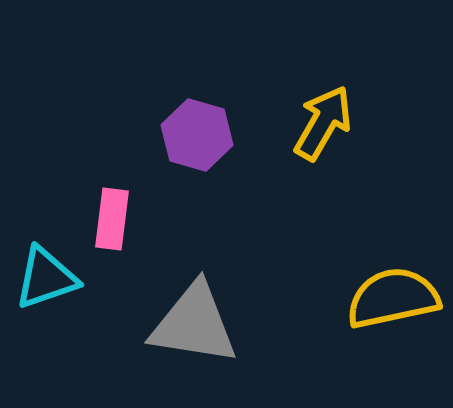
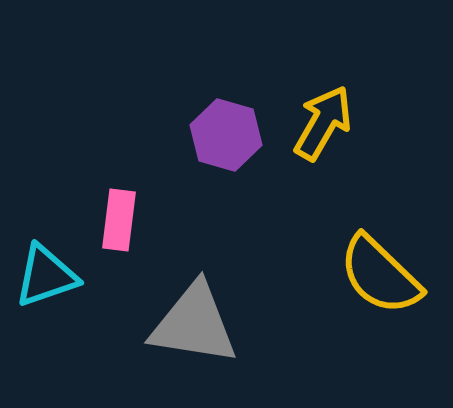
purple hexagon: moved 29 px right
pink rectangle: moved 7 px right, 1 px down
cyan triangle: moved 2 px up
yellow semicircle: moved 13 px left, 23 px up; rotated 124 degrees counterclockwise
